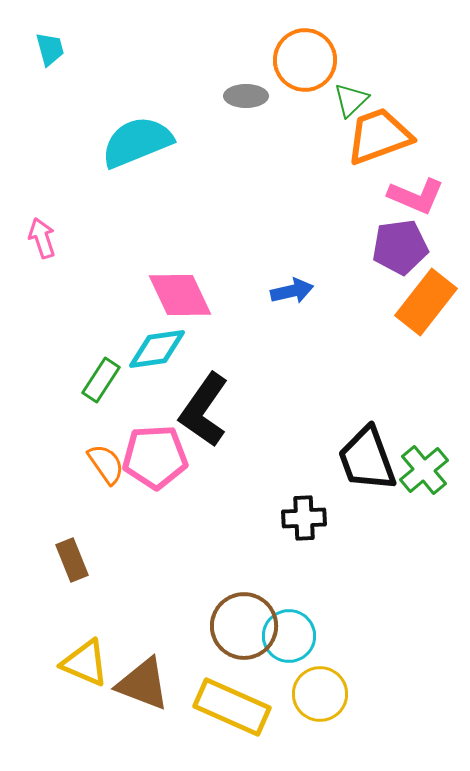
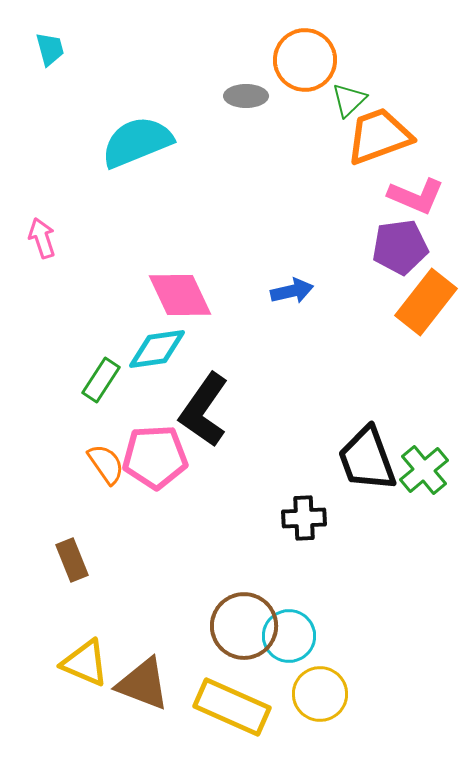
green triangle: moved 2 px left
